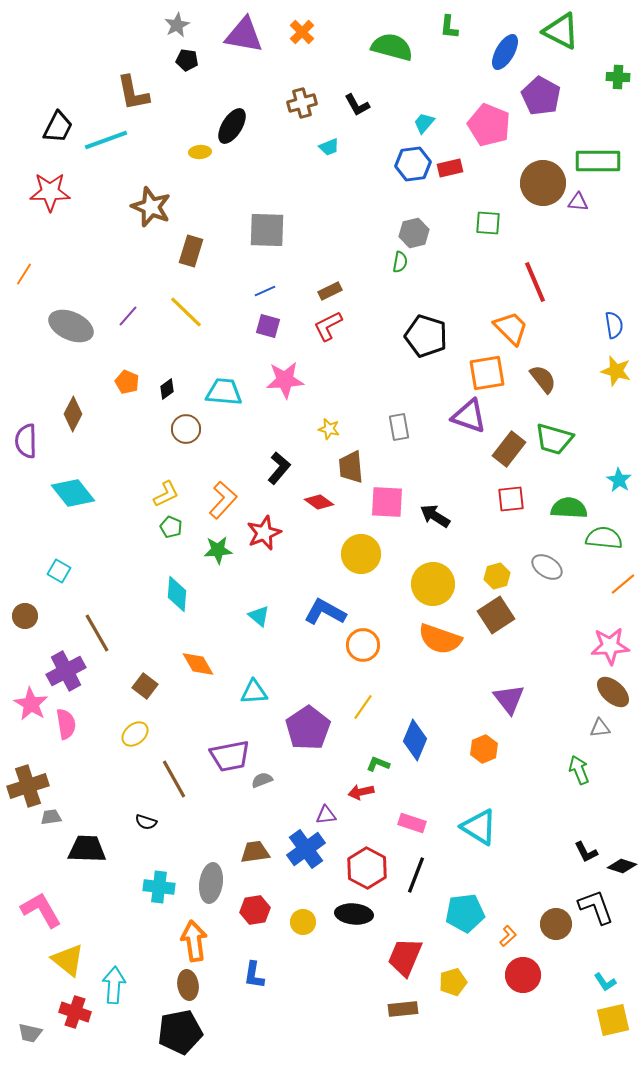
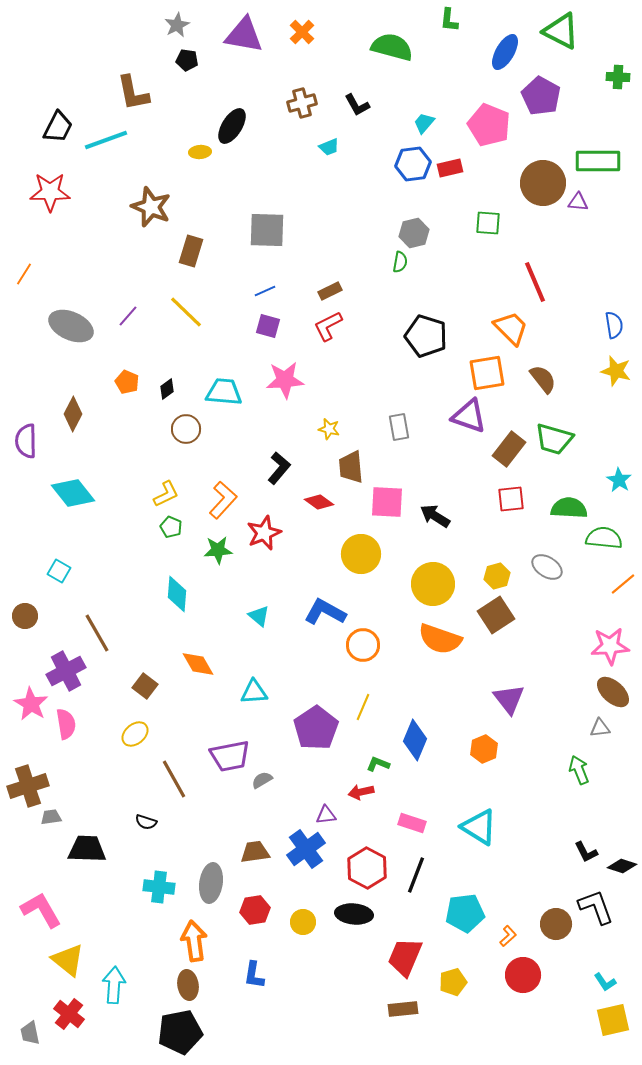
green L-shape at (449, 27): moved 7 px up
yellow line at (363, 707): rotated 12 degrees counterclockwise
purple pentagon at (308, 728): moved 8 px right
gray semicircle at (262, 780): rotated 10 degrees counterclockwise
red cross at (75, 1012): moved 6 px left, 2 px down; rotated 20 degrees clockwise
gray trapezoid at (30, 1033): rotated 65 degrees clockwise
